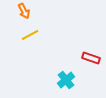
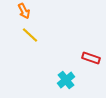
yellow line: rotated 72 degrees clockwise
